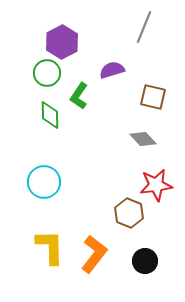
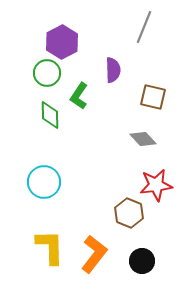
purple semicircle: moved 1 px right; rotated 105 degrees clockwise
black circle: moved 3 px left
